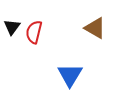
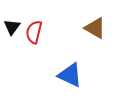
blue triangle: rotated 36 degrees counterclockwise
